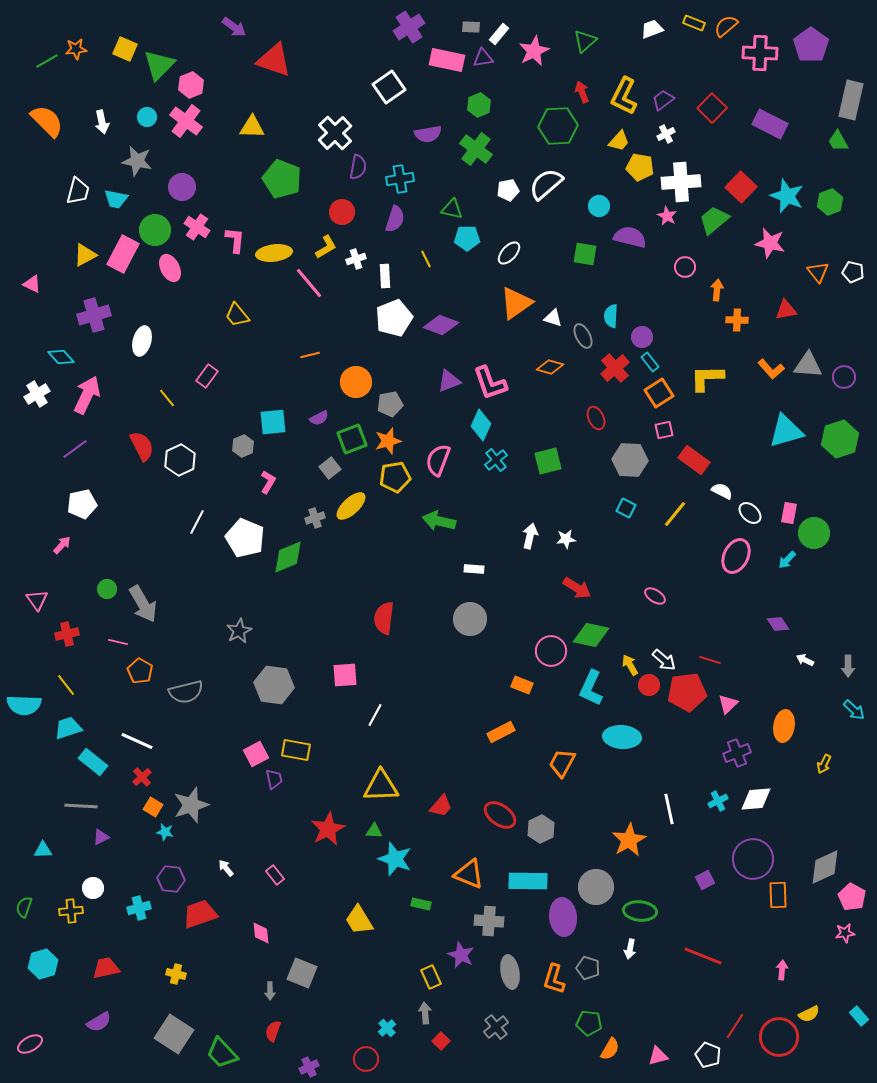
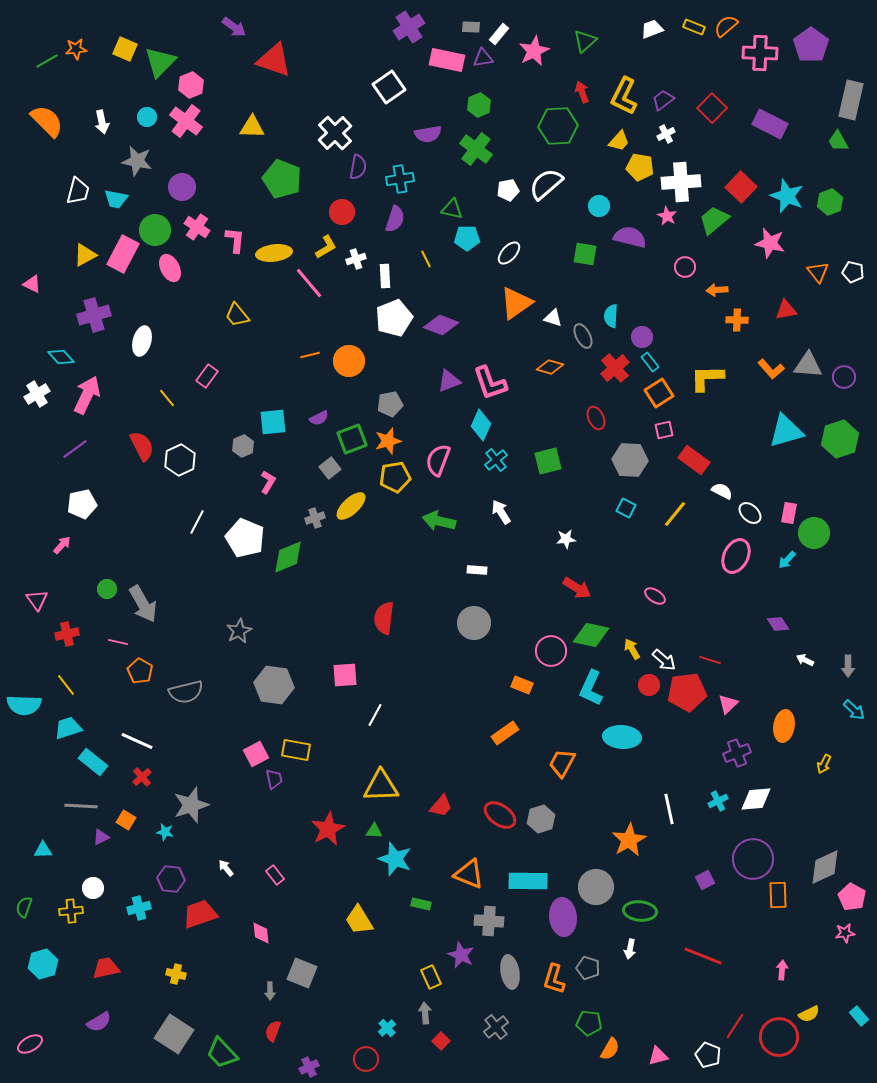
yellow rectangle at (694, 23): moved 4 px down
green triangle at (159, 65): moved 1 px right, 3 px up
orange arrow at (717, 290): rotated 100 degrees counterclockwise
orange circle at (356, 382): moved 7 px left, 21 px up
white arrow at (530, 536): moved 29 px left, 24 px up; rotated 45 degrees counterclockwise
white rectangle at (474, 569): moved 3 px right, 1 px down
gray circle at (470, 619): moved 4 px right, 4 px down
yellow arrow at (630, 665): moved 2 px right, 16 px up
orange rectangle at (501, 732): moved 4 px right, 1 px down; rotated 8 degrees counterclockwise
orange square at (153, 807): moved 27 px left, 13 px down
gray hexagon at (541, 829): moved 10 px up; rotated 8 degrees clockwise
